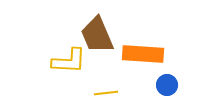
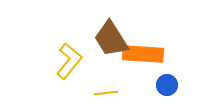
brown trapezoid: moved 14 px right, 4 px down; rotated 9 degrees counterclockwise
yellow L-shape: rotated 54 degrees counterclockwise
